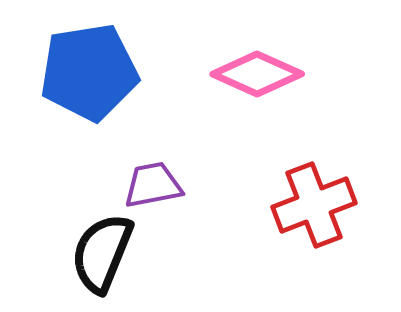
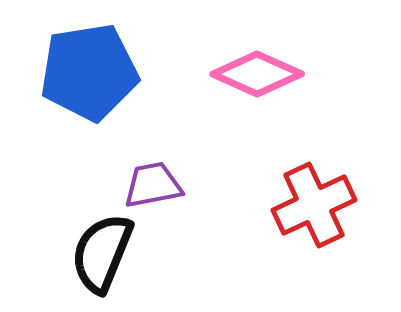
red cross: rotated 4 degrees counterclockwise
